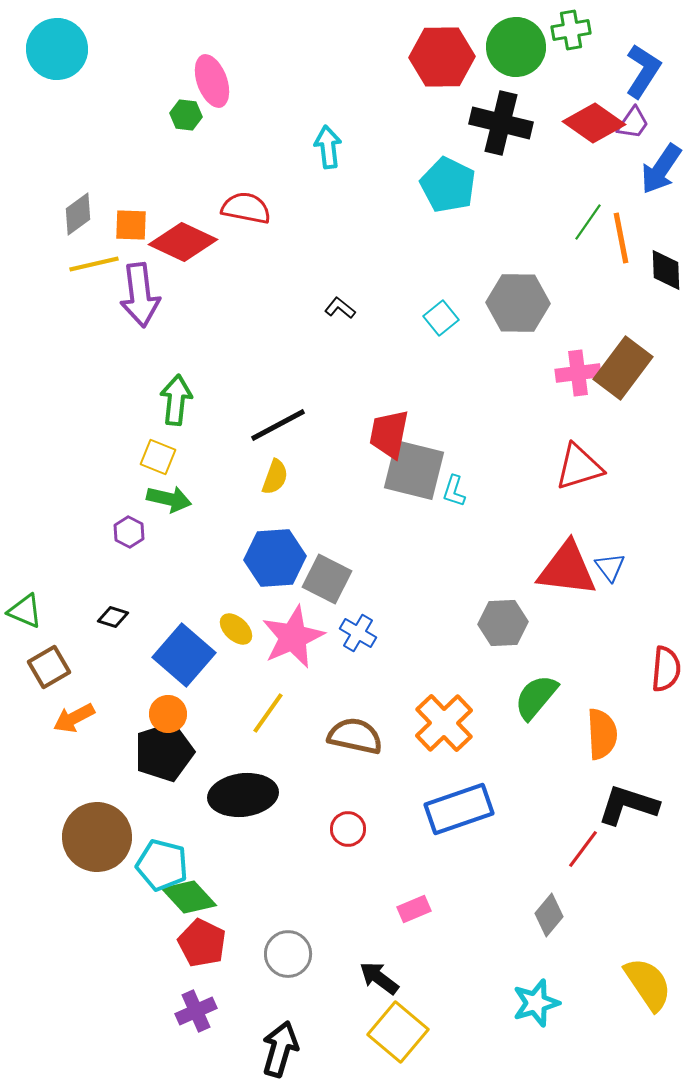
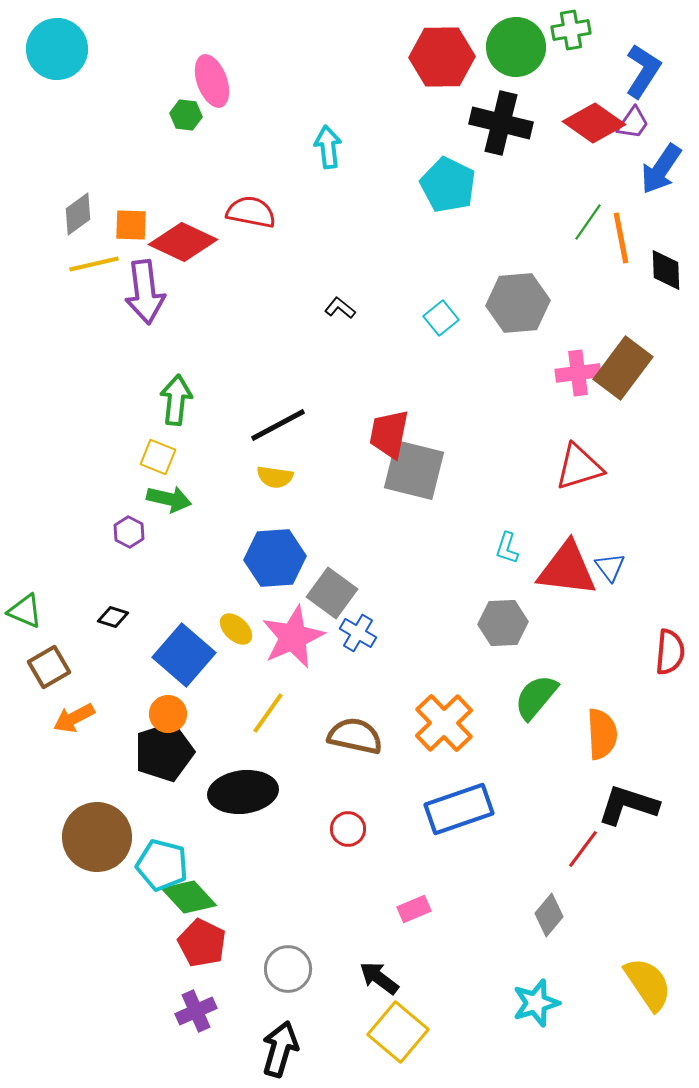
red semicircle at (246, 208): moved 5 px right, 4 px down
purple arrow at (140, 295): moved 5 px right, 3 px up
gray hexagon at (518, 303): rotated 6 degrees counterclockwise
yellow semicircle at (275, 477): rotated 78 degrees clockwise
cyan L-shape at (454, 491): moved 53 px right, 57 px down
gray square at (327, 579): moved 5 px right, 14 px down; rotated 9 degrees clockwise
red semicircle at (666, 669): moved 4 px right, 17 px up
black ellipse at (243, 795): moved 3 px up
gray circle at (288, 954): moved 15 px down
